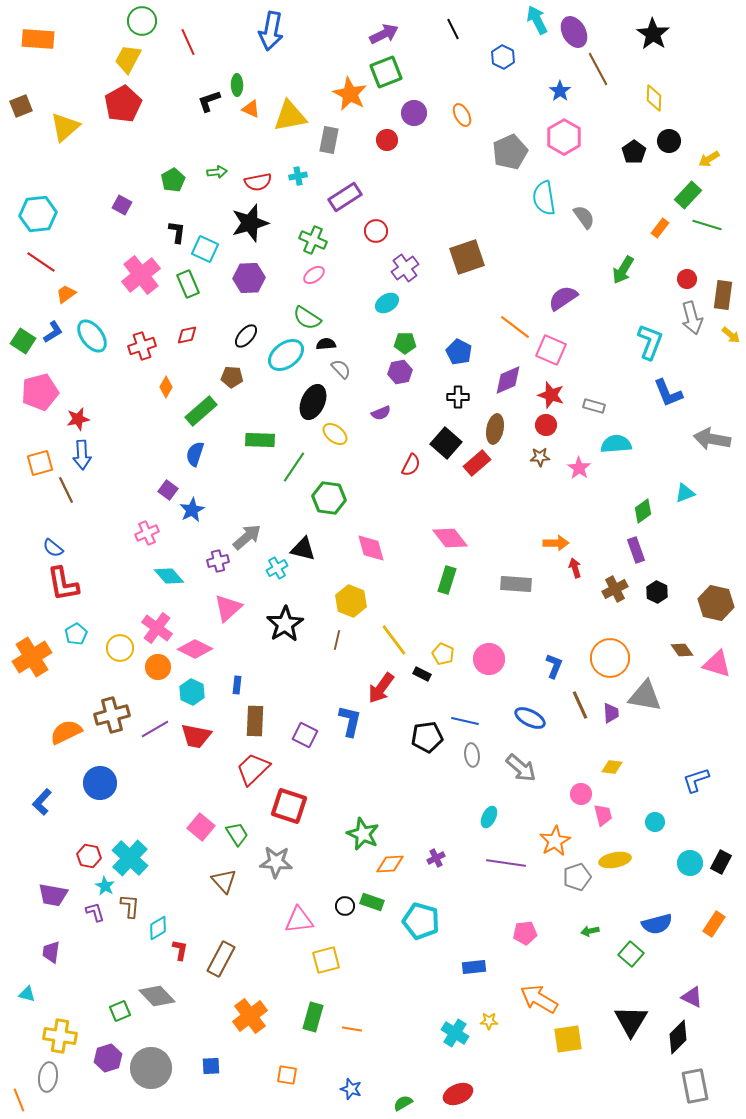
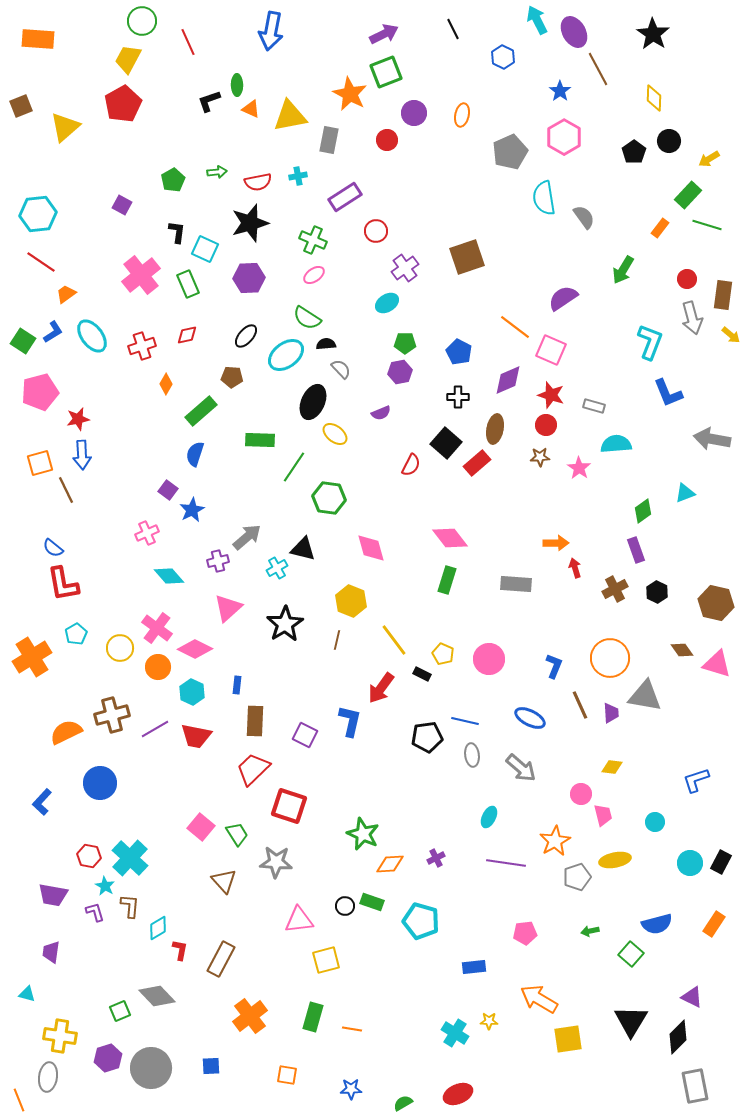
orange ellipse at (462, 115): rotated 40 degrees clockwise
orange diamond at (166, 387): moved 3 px up
blue star at (351, 1089): rotated 20 degrees counterclockwise
